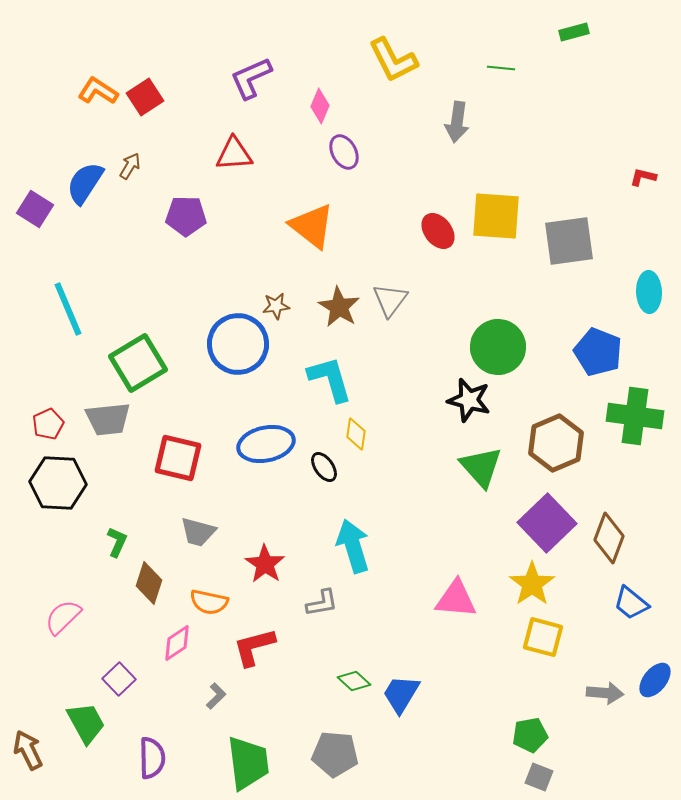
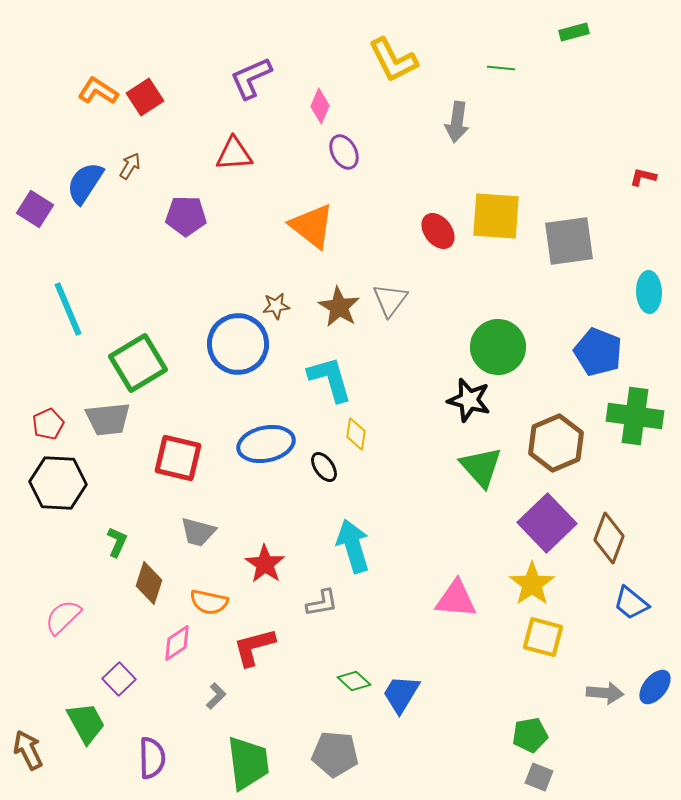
blue ellipse at (655, 680): moved 7 px down
